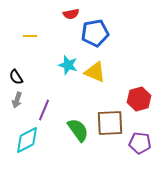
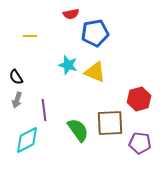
purple line: rotated 30 degrees counterclockwise
